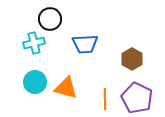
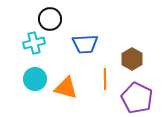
cyan circle: moved 3 px up
orange line: moved 20 px up
